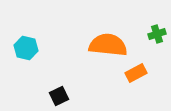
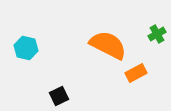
green cross: rotated 12 degrees counterclockwise
orange semicircle: rotated 21 degrees clockwise
